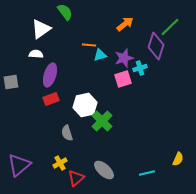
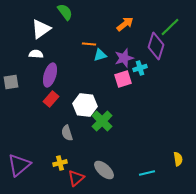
orange line: moved 1 px up
red rectangle: rotated 28 degrees counterclockwise
white hexagon: rotated 20 degrees clockwise
yellow semicircle: rotated 32 degrees counterclockwise
yellow cross: rotated 16 degrees clockwise
